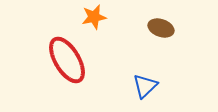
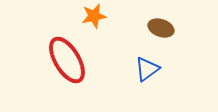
orange star: moved 1 px up
blue triangle: moved 2 px right, 17 px up; rotated 8 degrees clockwise
